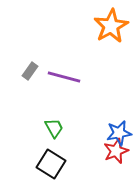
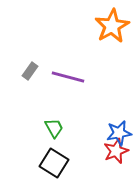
orange star: moved 1 px right
purple line: moved 4 px right
black square: moved 3 px right, 1 px up
